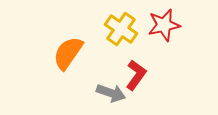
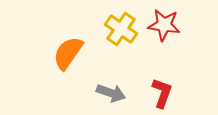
red star: rotated 20 degrees clockwise
red L-shape: moved 26 px right, 18 px down; rotated 16 degrees counterclockwise
